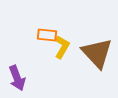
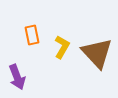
orange rectangle: moved 15 px left; rotated 72 degrees clockwise
purple arrow: moved 1 px up
